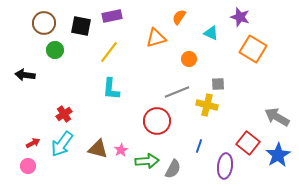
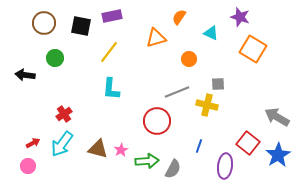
green circle: moved 8 px down
